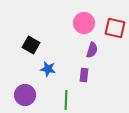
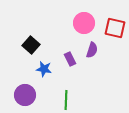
black square: rotated 12 degrees clockwise
blue star: moved 4 px left
purple rectangle: moved 14 px left, 16 px up; rotated 32 degrees counterclockwise
